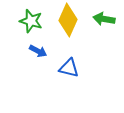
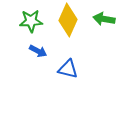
green star: rotated 20 degrees counterclockwise
blue triangle: moved 1 px left, 1 px down
